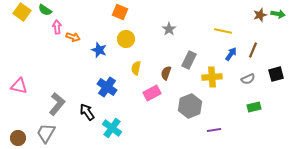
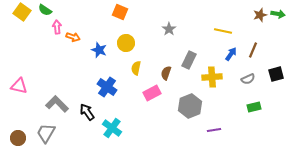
yellow circle: moved 4 px down
gray L-shape: rotated 85 degrees counterclockwise
